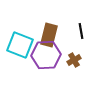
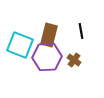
purple hexagon: moved 1 px right, 2 px down
brown cross: rotated 24 degrees counterclockwise
